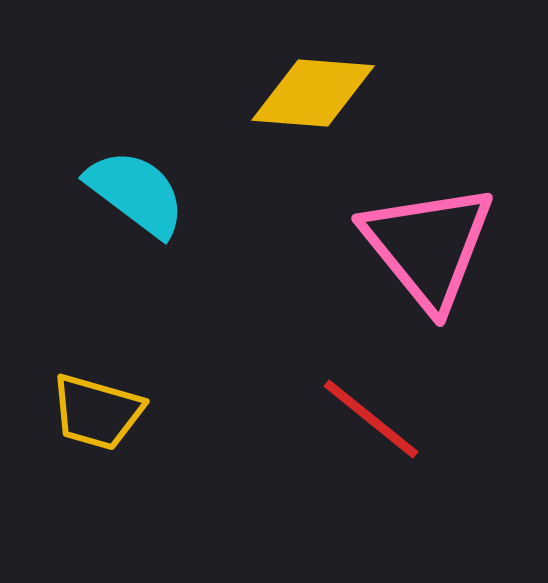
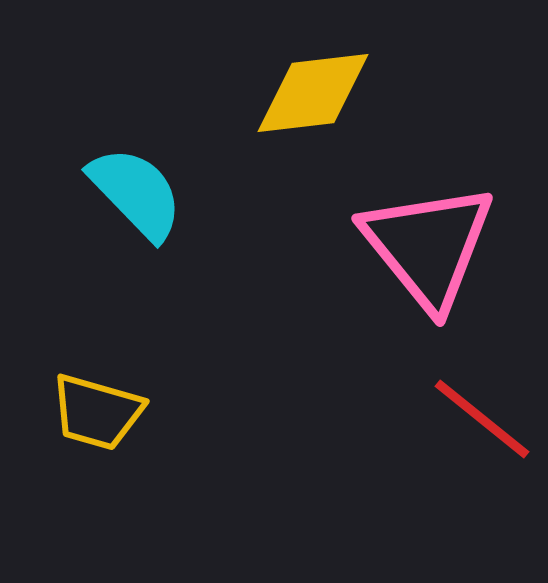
yellow diamond: rotated 11 degrees counterclockwise
cyan semicircle: rotated 9 degrees clockwise
red line: moved 111 px right
